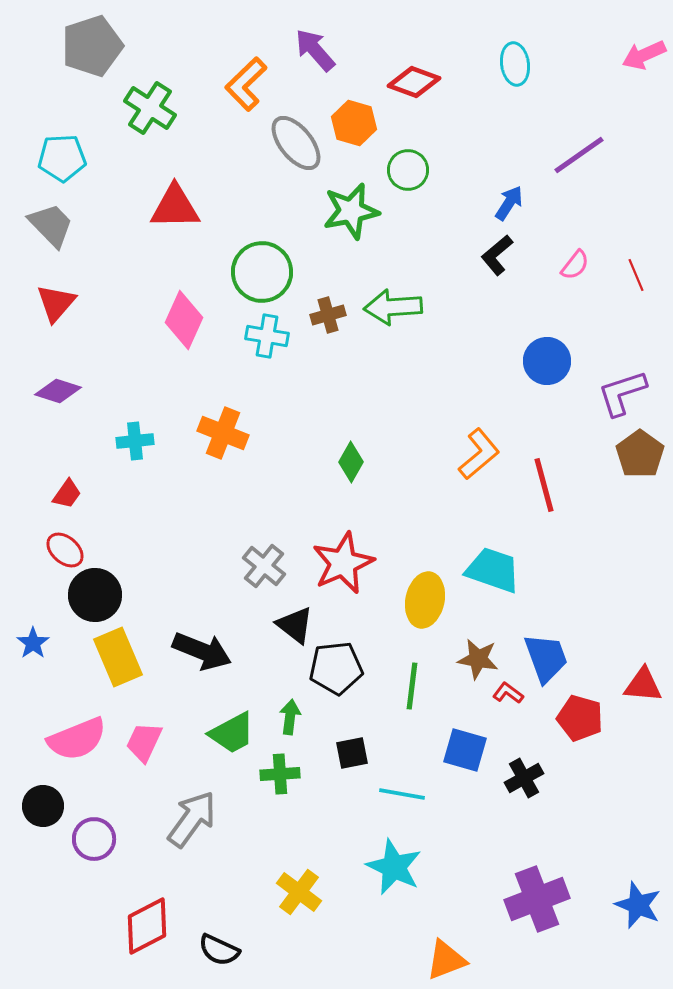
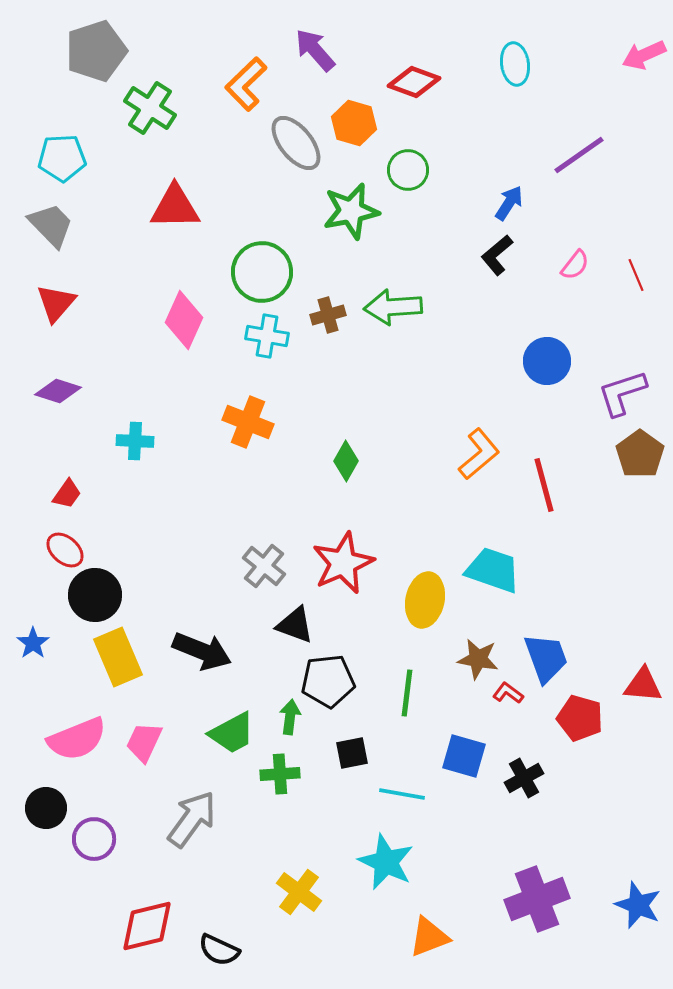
gray pentagon at (92, 46): moved 4 px right, 5 px down
orange cross at (223, 433): moved 25 px right, 11 px up
cyan cross at (135, 441): rotated 9 degrees clockwise
green diamond at (351, 462): moved 5 px left, 1 px up
black triangle at (295, 625): rotated 18 degrees counterclockwise
black pentagon at (336, 668): moved 8 px left, 13 px down
green line at (412, 686): moved 5 px left, 7 px down
blue square at (465, 750): moved 1 px left, 6 px down
black circle at (43, 806): moved 3 px right, 2 px down
cyan star at (394, 867): moved 8 px left, 5 px up
red diamond at (147, 926): rotated 14 degrees clockwise
orange triangle at (446, 960): moved 17 px left, 23 px up
